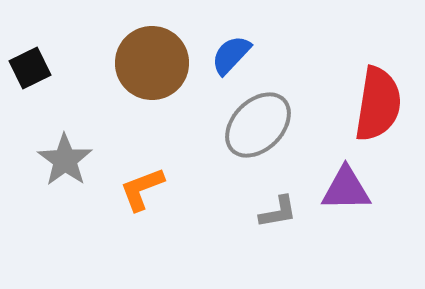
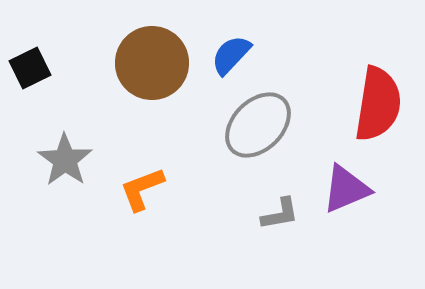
purple triangle: rotated 22 degrees counterclockwise
gray L-shape: moved 2 px right, 2 px down
